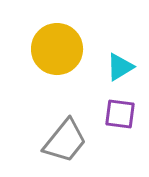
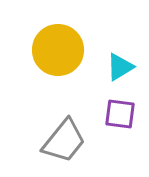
yellow circle: moved 1 px right, 1 px down
gray trapezoid: moved 1 px left
